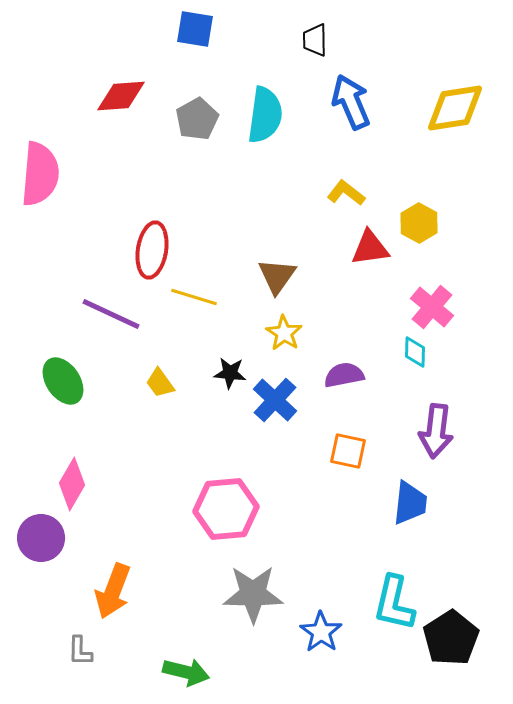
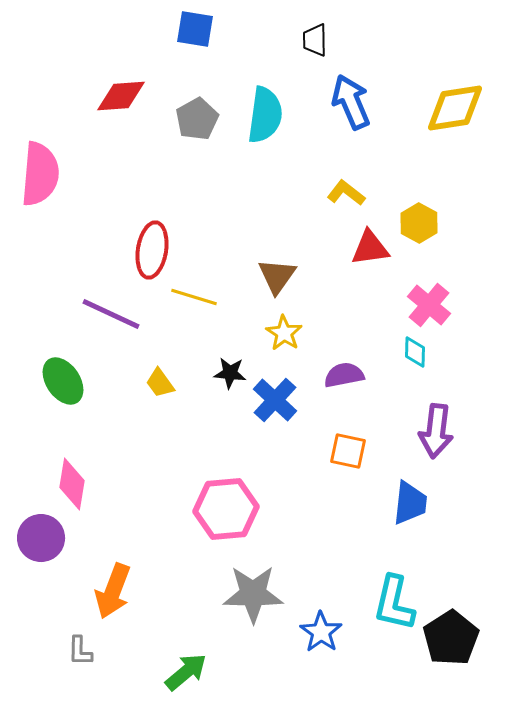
pink cross: moved 3 px left, 2 px up
pink diamond: rotated 21 degrees counterclockwise
green arrow: rotated 54 degrees counterclockwise
